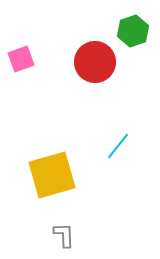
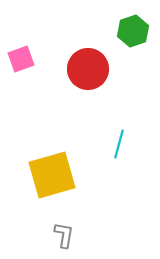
red circle: moved 7 px left, 7 px down
cyan line: moved 1 px right, 2 px up; rotated 24 degrees counterclockwise
gray L-shape: rotated 12 degrees clockwise
